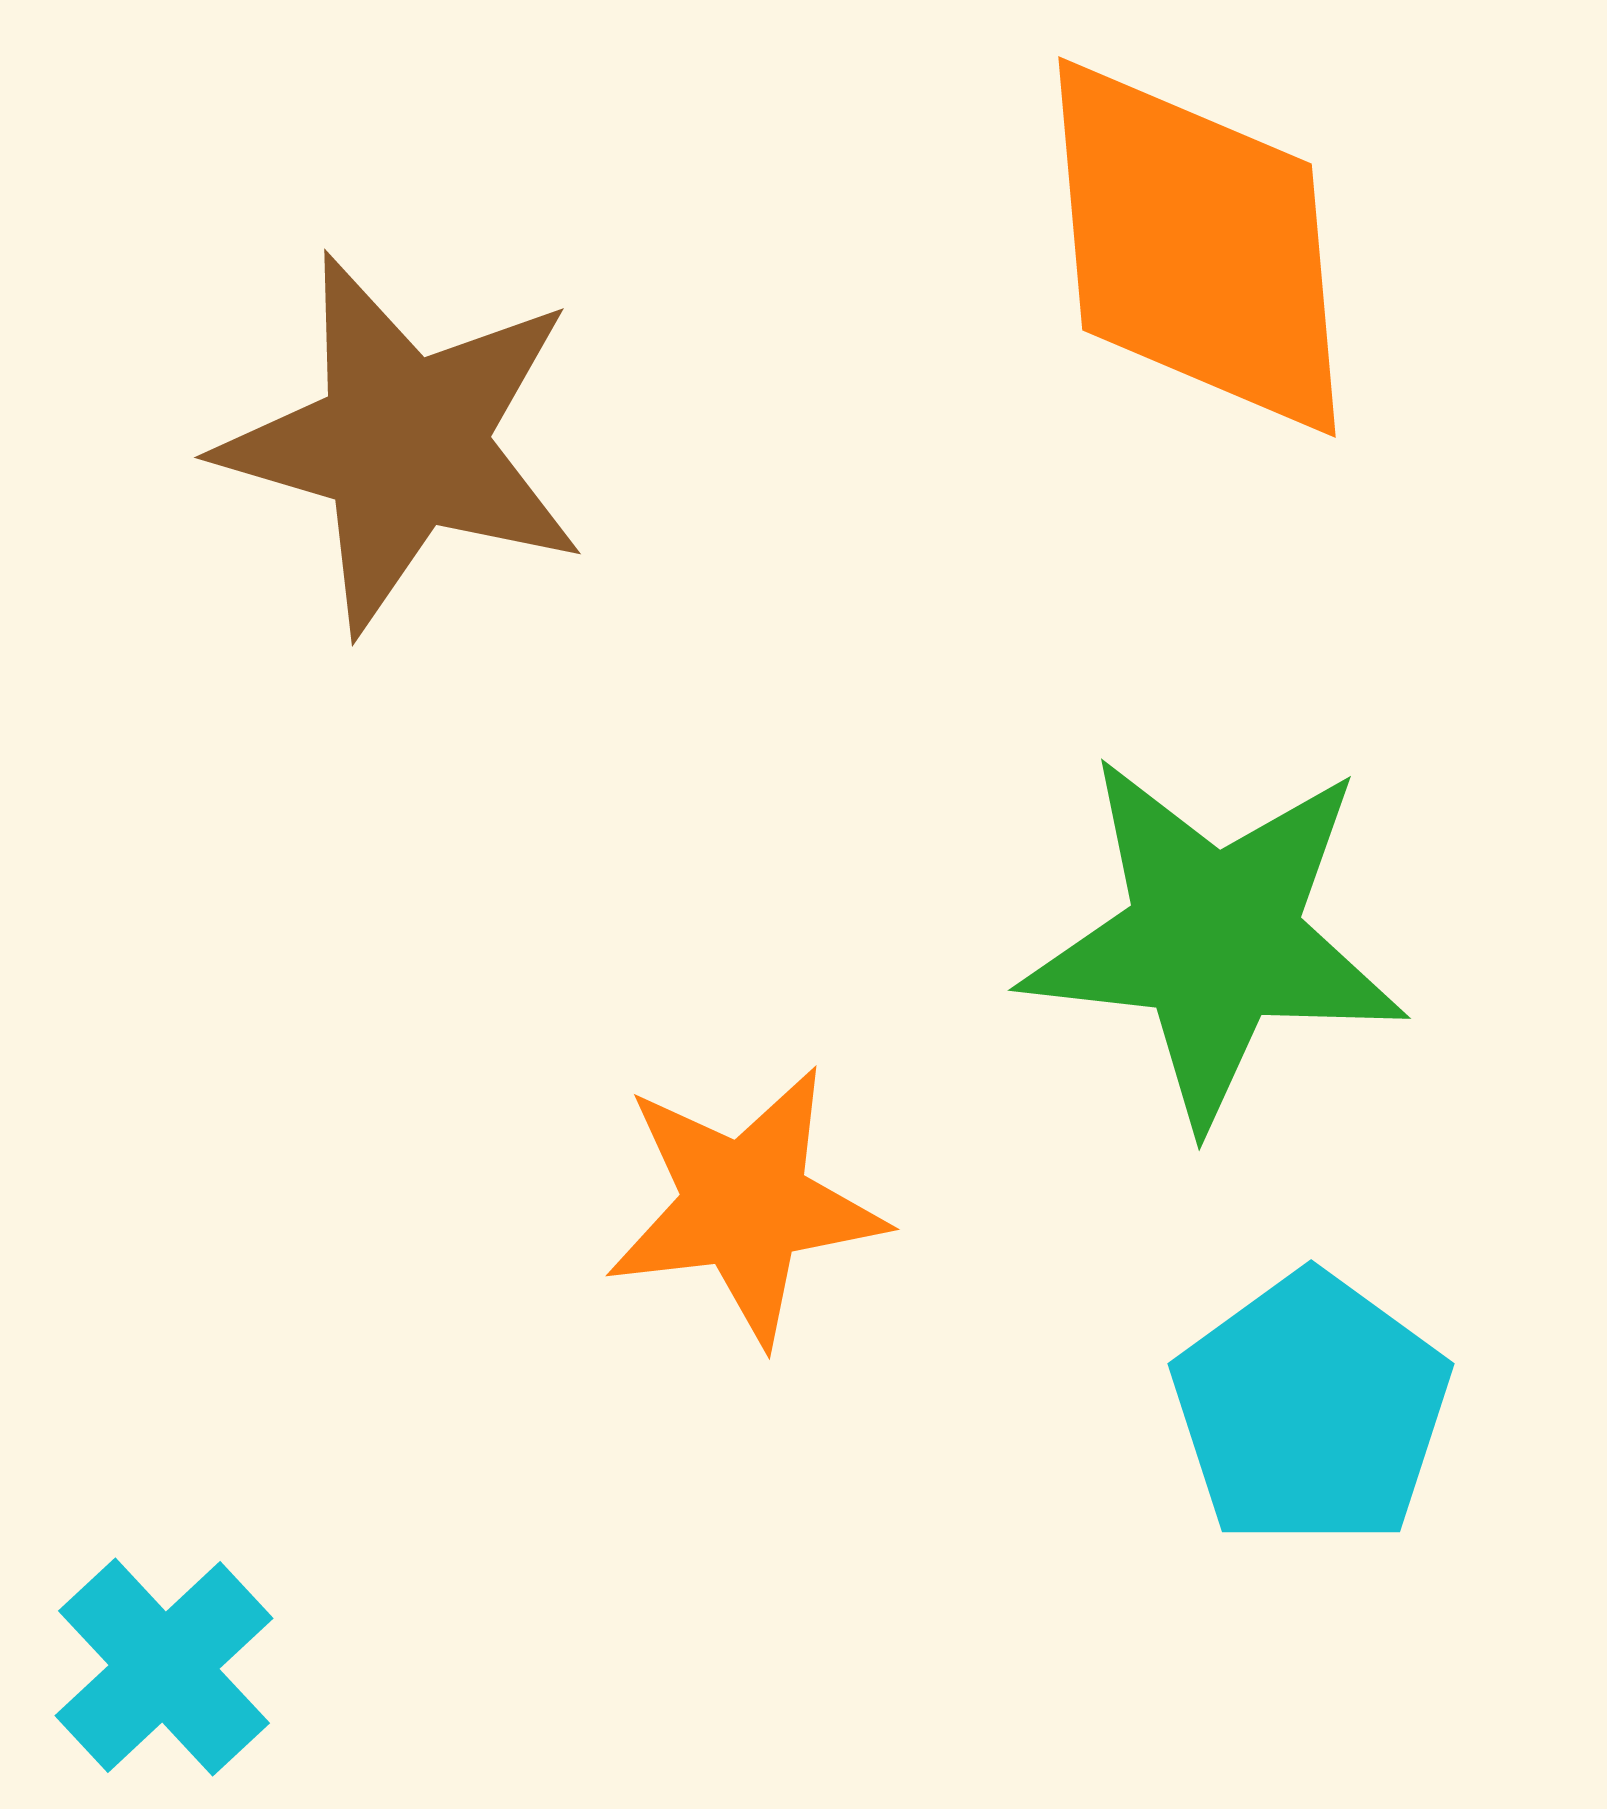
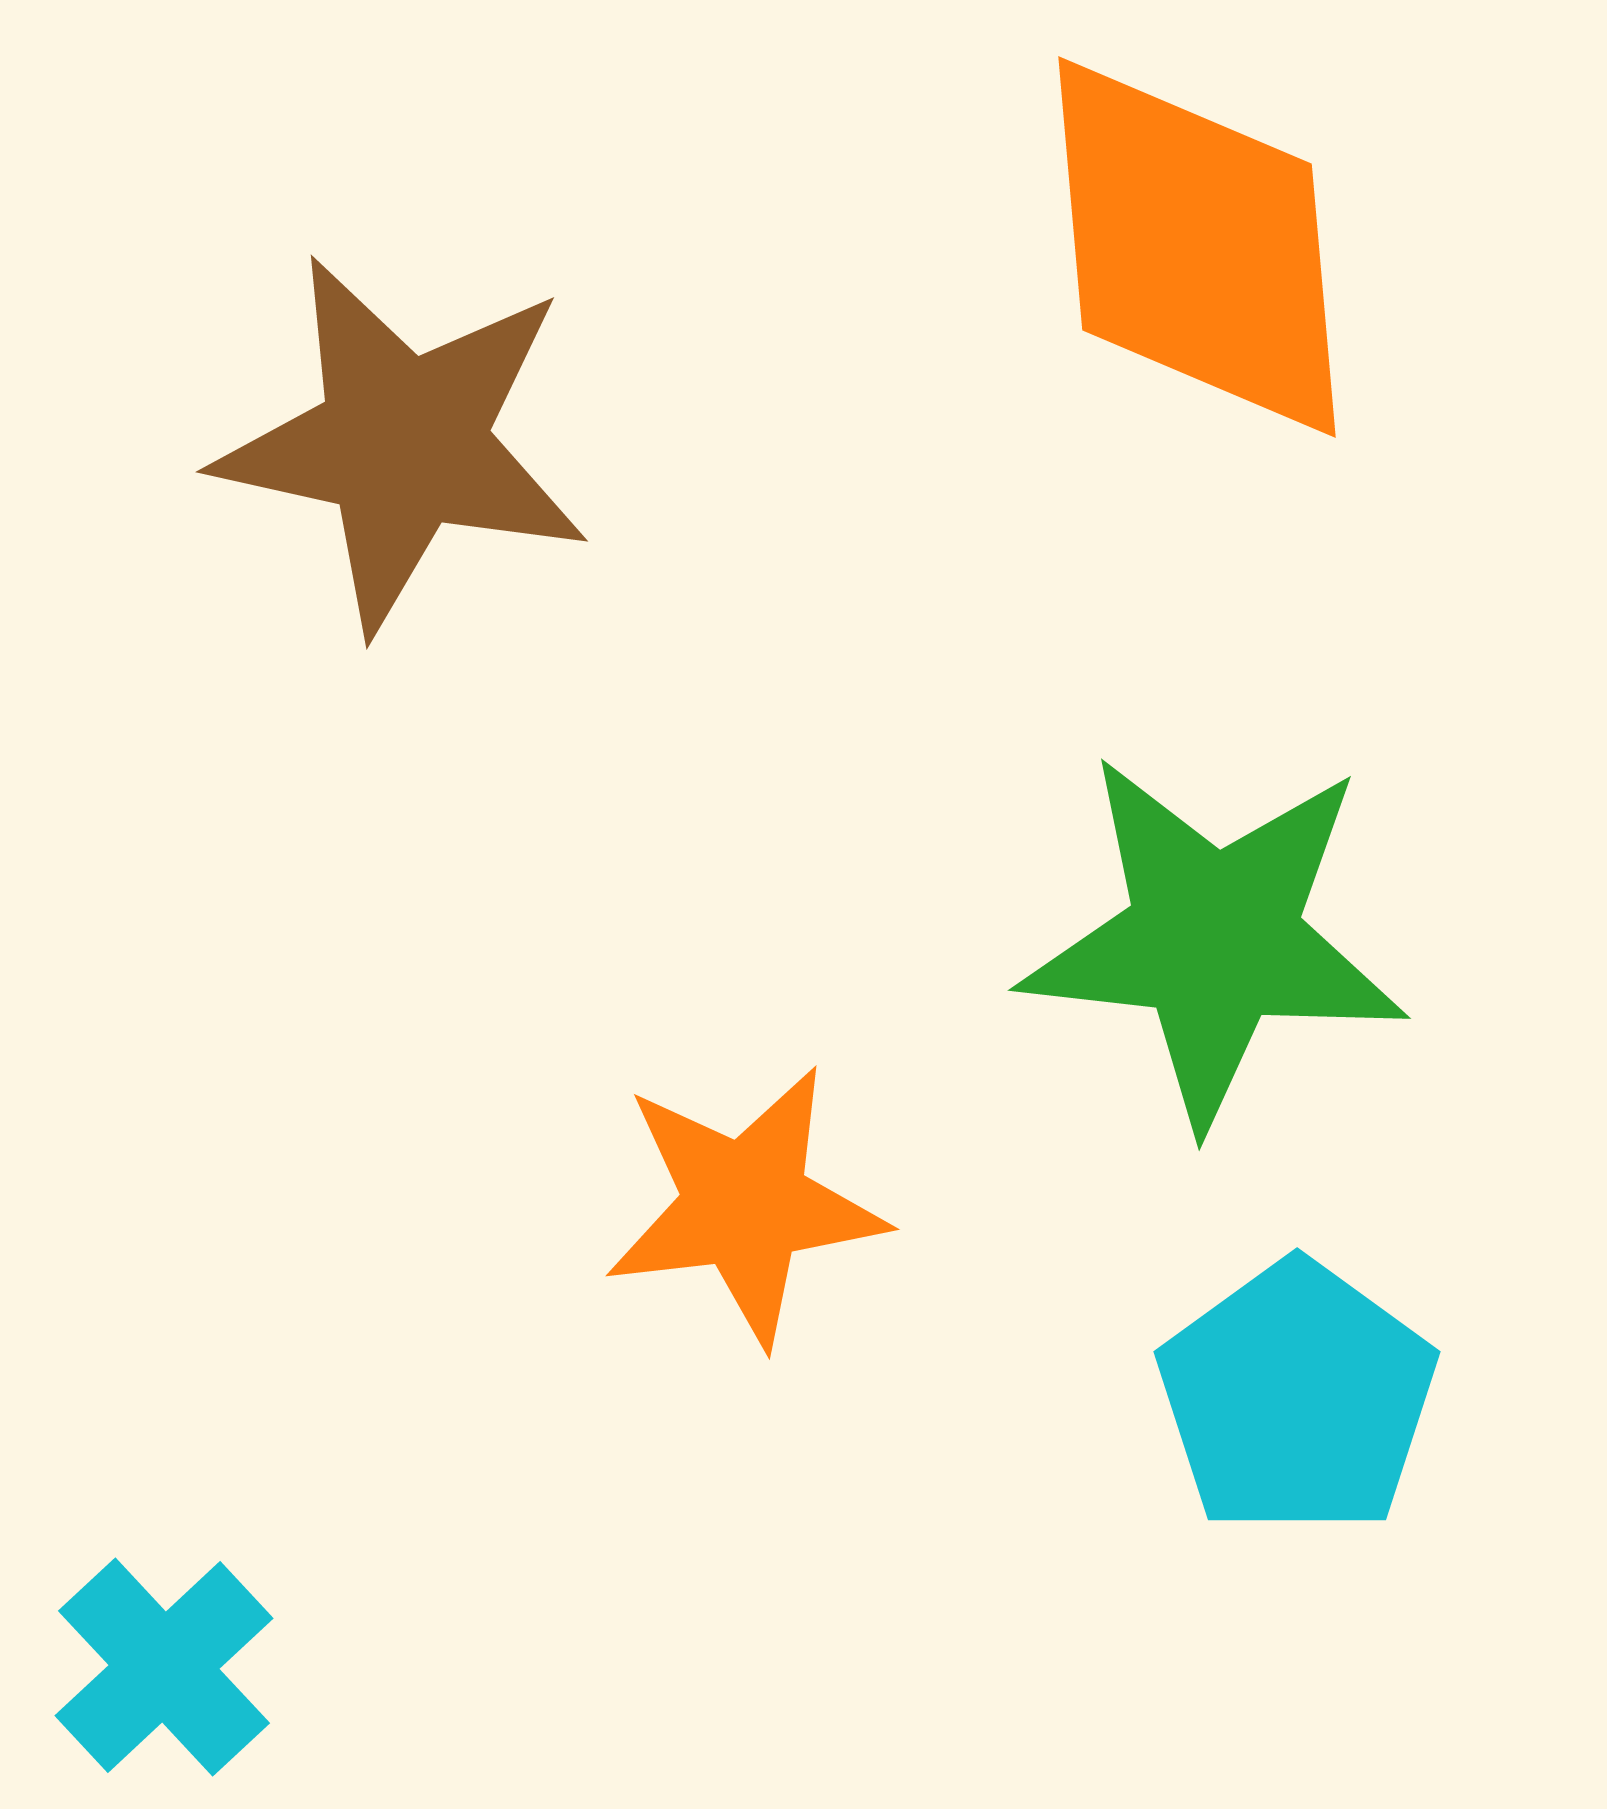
brown star: rotated 4 degrees counterclockwise
cyan pentagon: moved 14 px left, 12 px up
